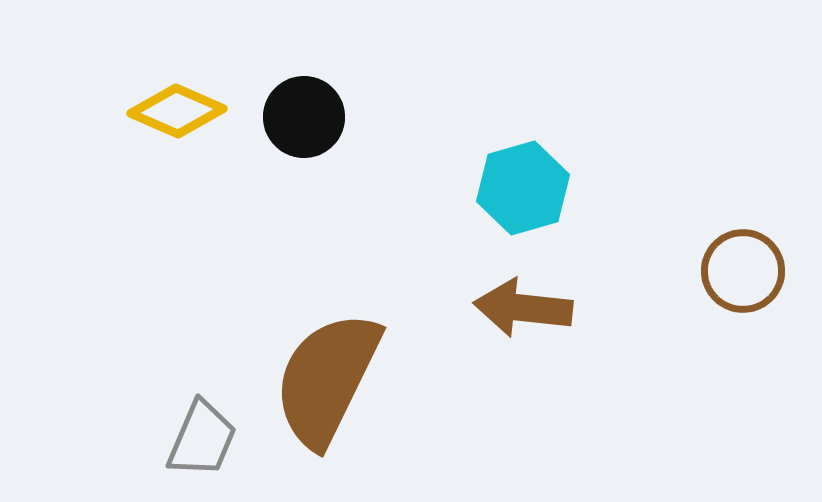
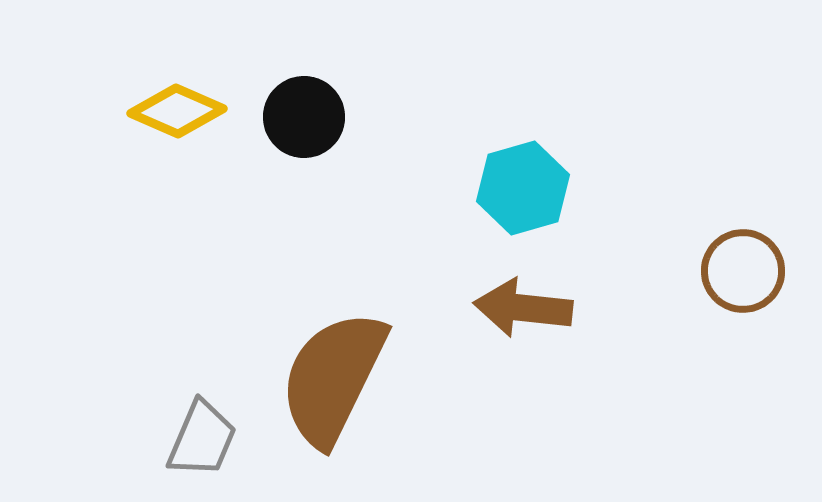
brown semicircle: moved 6 px right, 1 px up
